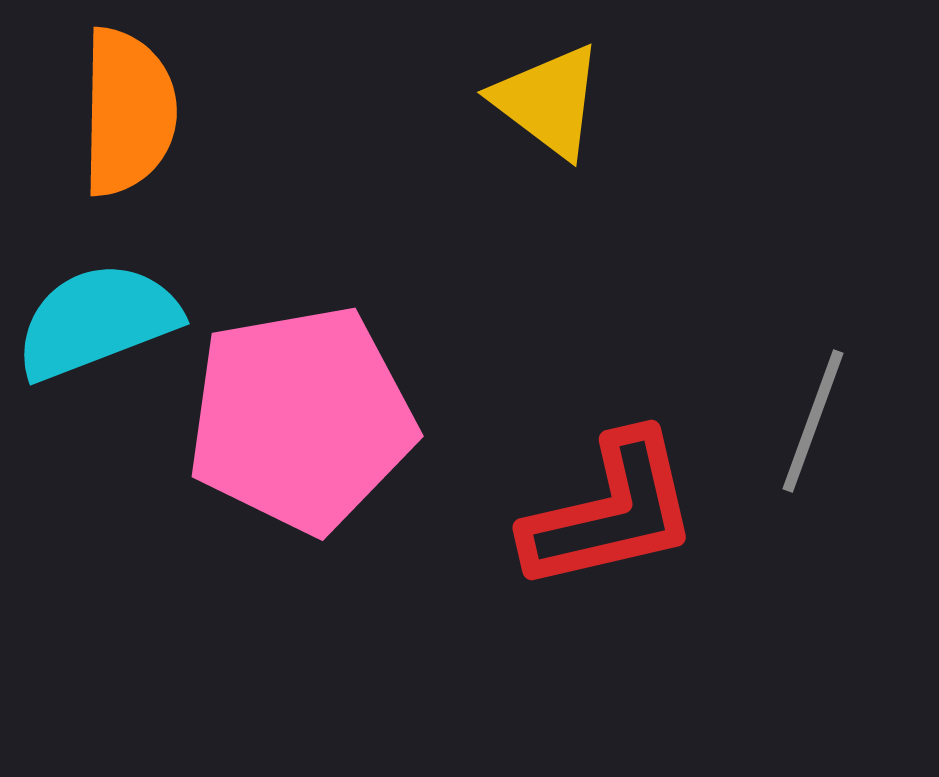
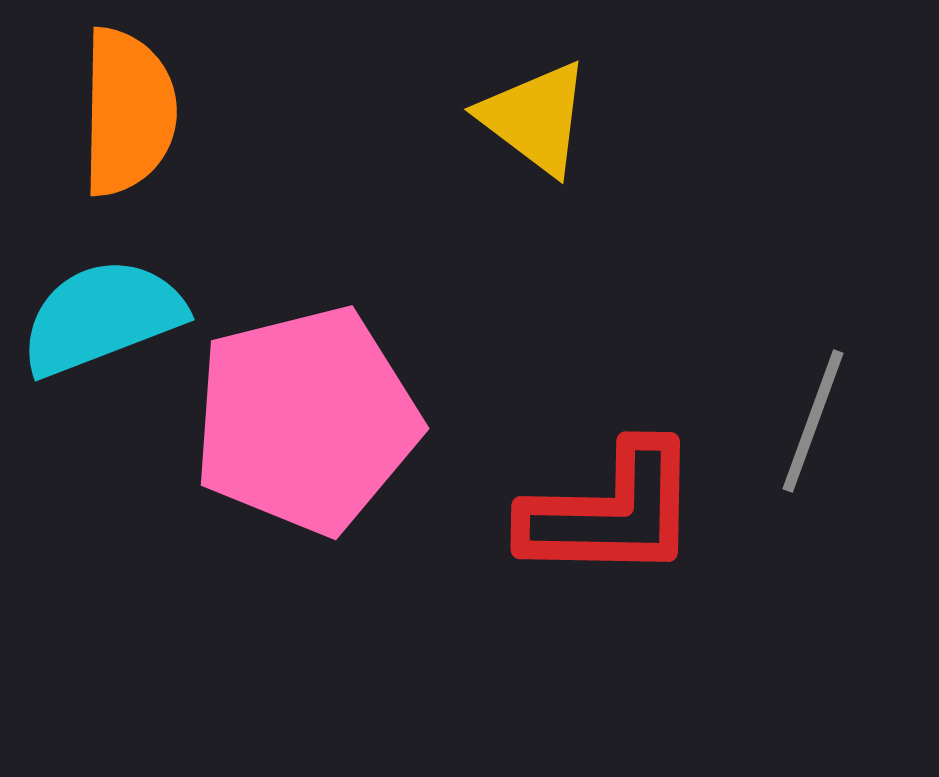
yellow triangle: moved 13 px left, 17 px down
cyan semicircle: moved 5 px right, 4 px up
pink pentagon: moved 5 px right, 1 px down; rotated 4 degrees counterclockwise
red L-shape: rotated 14 degrees clockwise
